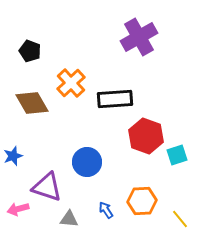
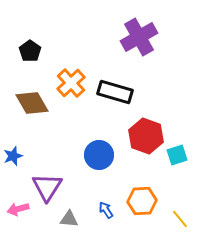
black pentagon: rotated 15 degrees clockwise
black rectangle: moved 7 px up; rotated 20 degrees clockwise
blue circle: moved 12 px right, 7 px up
purple triangle: rotated 44 degrees clockwise
